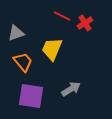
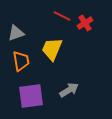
orange trapezoid: moved 2 px left, 1 px up; rotated 30 degrees clockwise
gray arrow: moved 2 px left, 1 px down
purple square: rotated 16 degrees counterclockwise
